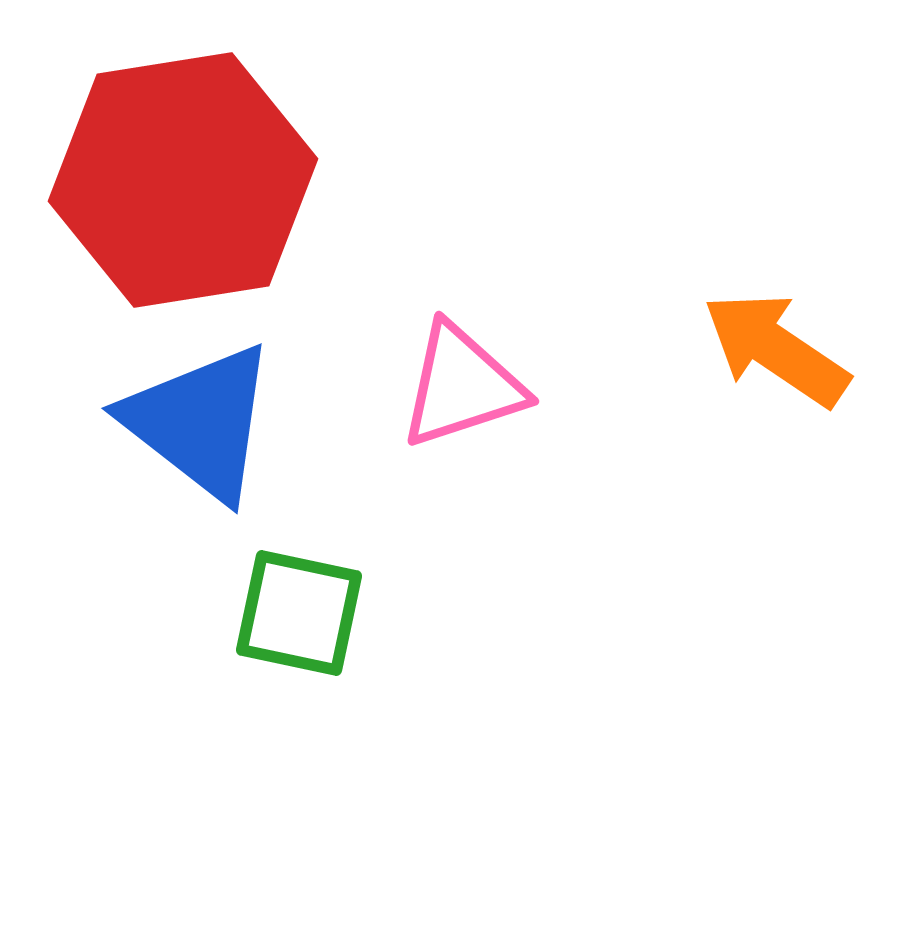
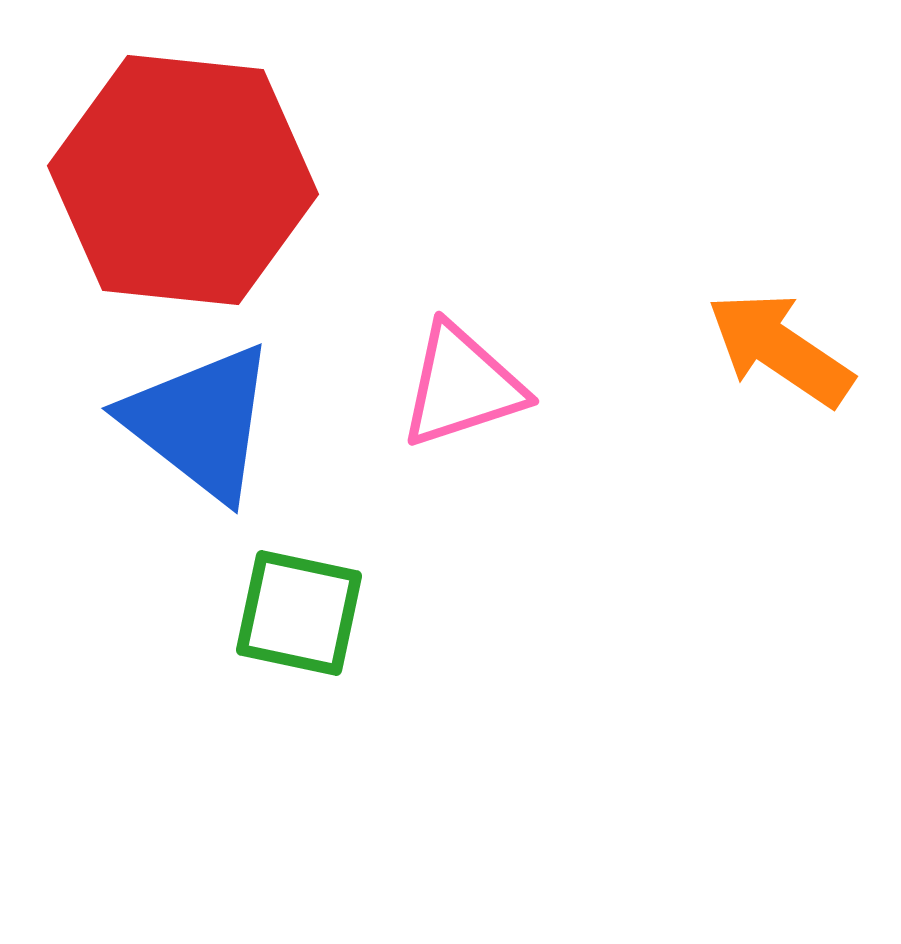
red hexagon: rotated 15 degrees clockwise
orange arrow: moved 4 px right
